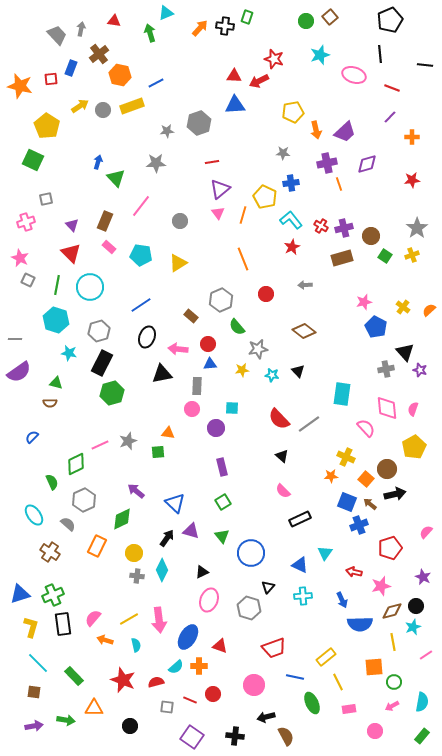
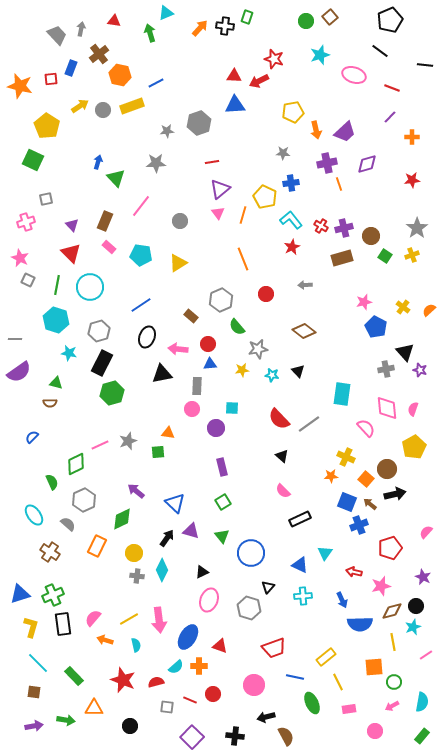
black line at (380, 54): moved 3 px up; rotated 48 degrees counterclockwise
purple square at (192, 737): rotated 10 degrees clockwise
